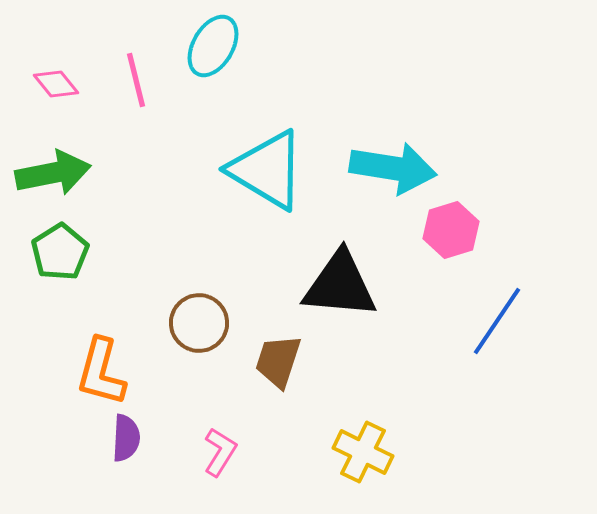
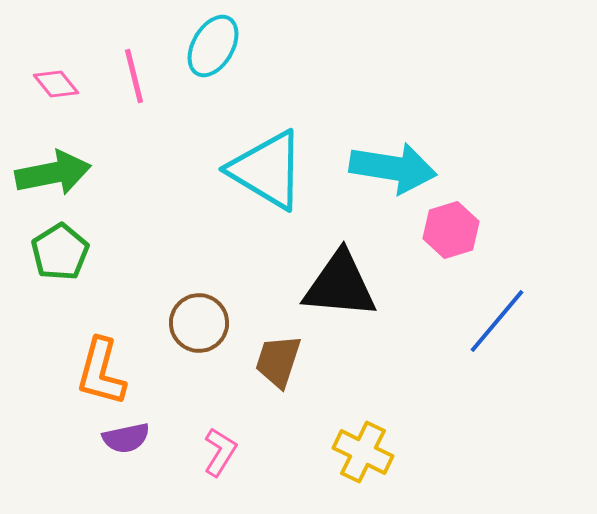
pink line: moved 2 px left, 4 px up
blue line: rotated 6 degrees clockwise
purple semicircle: rotated 75 degrees clockwise
